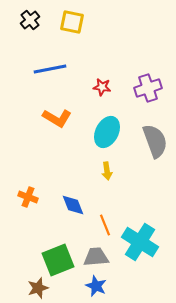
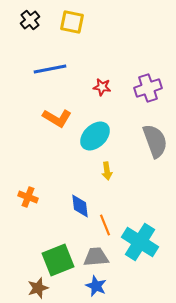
cyan ellipse: moved 12 px left, 4 px down; rotated 20 degrees clockwise
blue diamond: moved 7 px right, 1 px down; rotated 15 degrees clockwise
